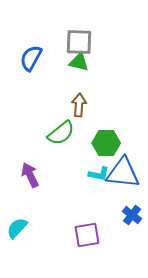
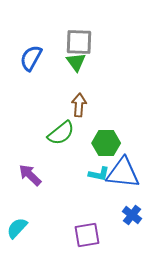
green triangle: moved 3 px left; rotated 40 degrees clockwise
purple arrow: rotated 20 degrees counterclockwise
